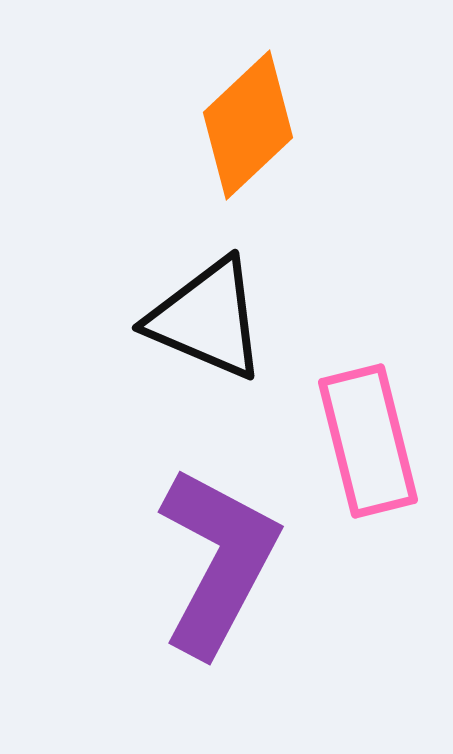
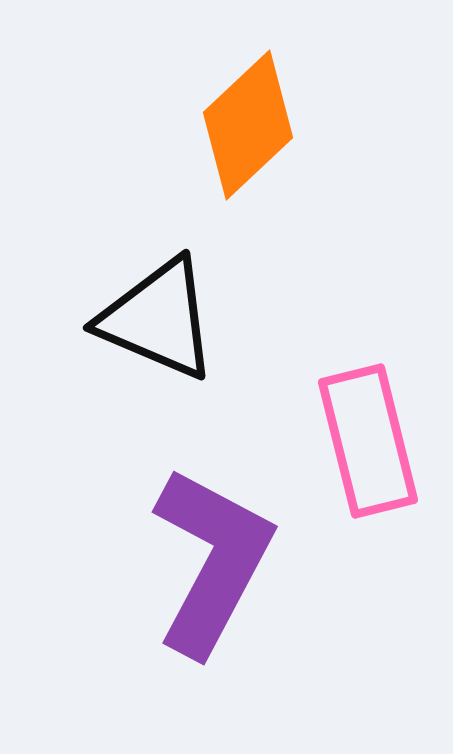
black triangle: moved 49 px left
purple L-shape: moved 6 px left
